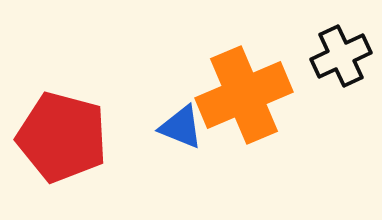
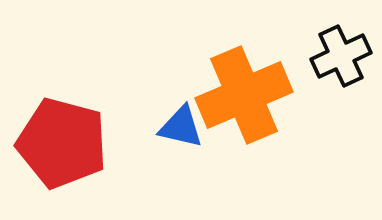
blue triangle: rotated 9 degrees counterclockwise
red pentagon: moved 6 px down
